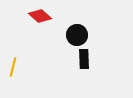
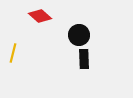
black circle: moved 2 px right
yellow line: moved 14 px up
